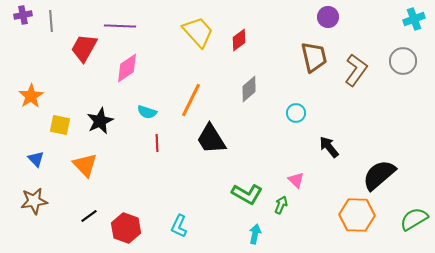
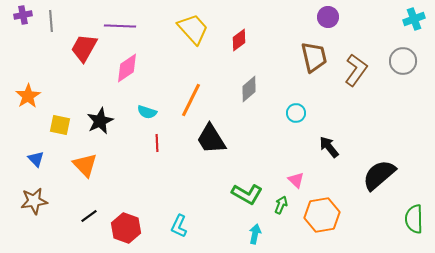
yellow trapezoid: moved 5 px left, 3 px up
orange star: moved 3 px left
orange hexagon: moved 35 px left; rotated 12 degrees counterclockwise
green semicircle: rotated 60 degrees counterclockwise
